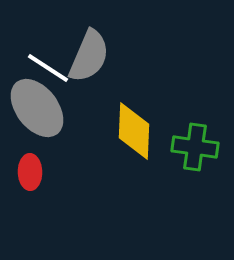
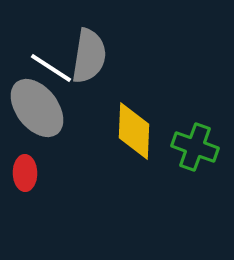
gray semicircle: rotated 14 degrees counterclockwise
white line: moved 3 px right
green cross: rotated 12 degrees clockwise
red ellipse: moved 5 px left, 1 px down
